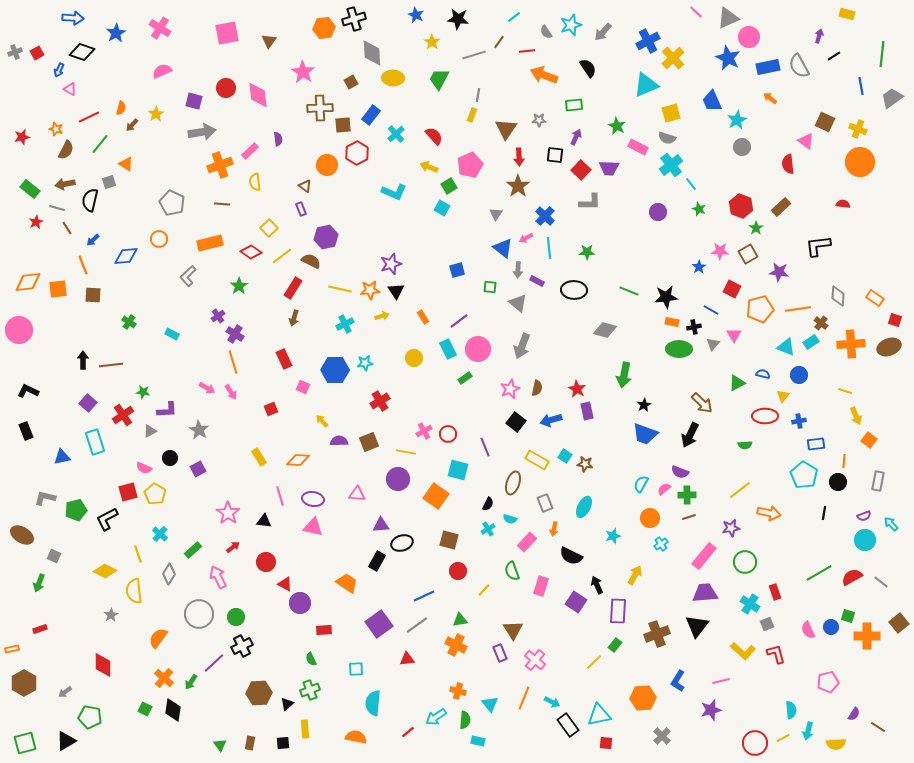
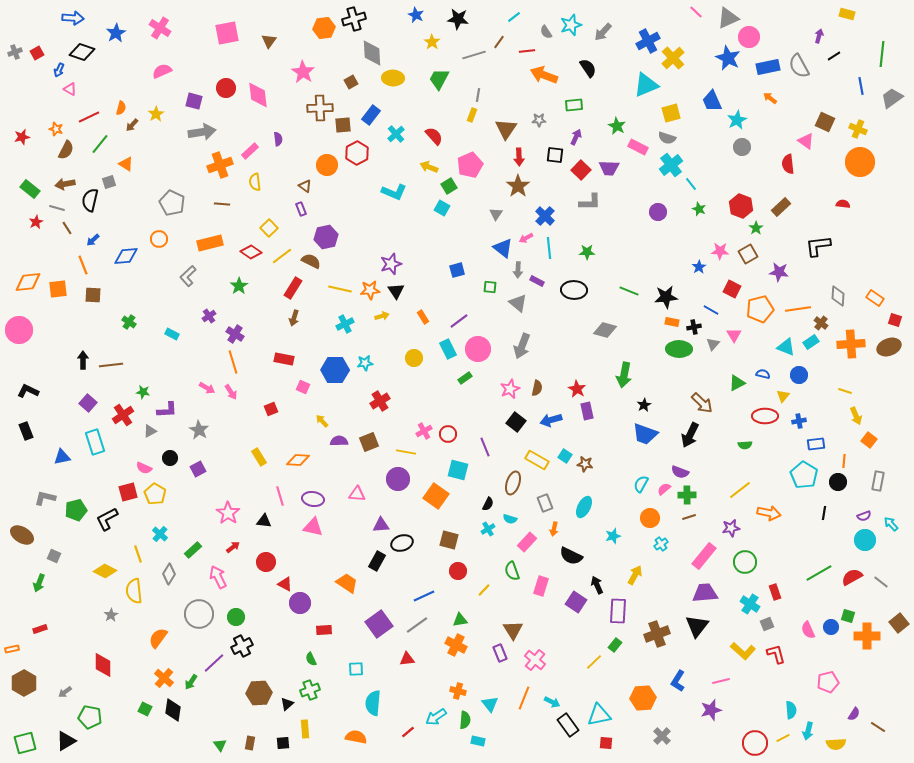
purple cross at (218, 316): moved 9 px left
red rectangle at (284, 359): rotated 54 degrees counterclockwise
